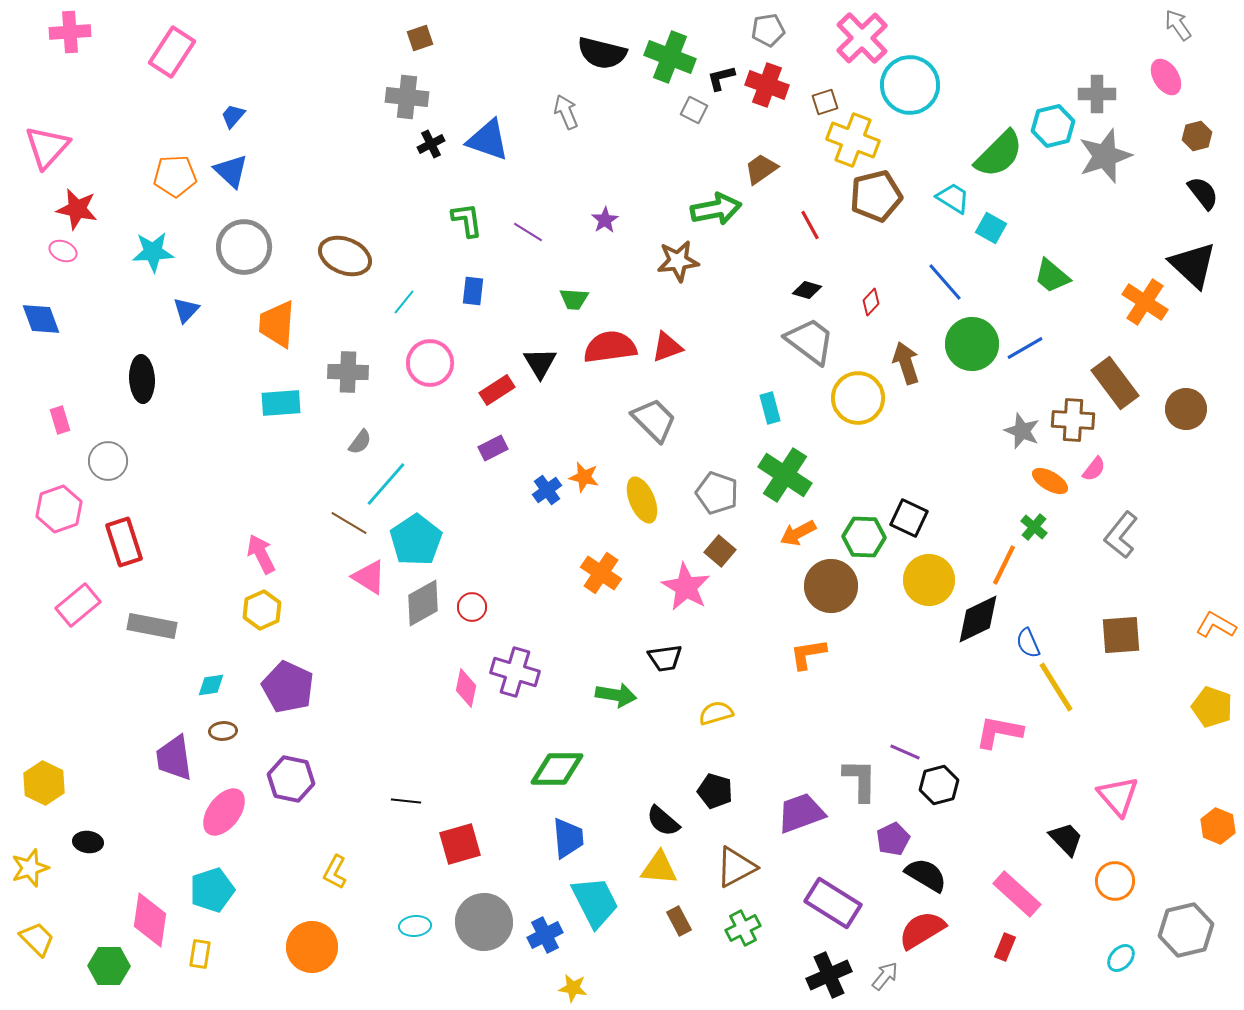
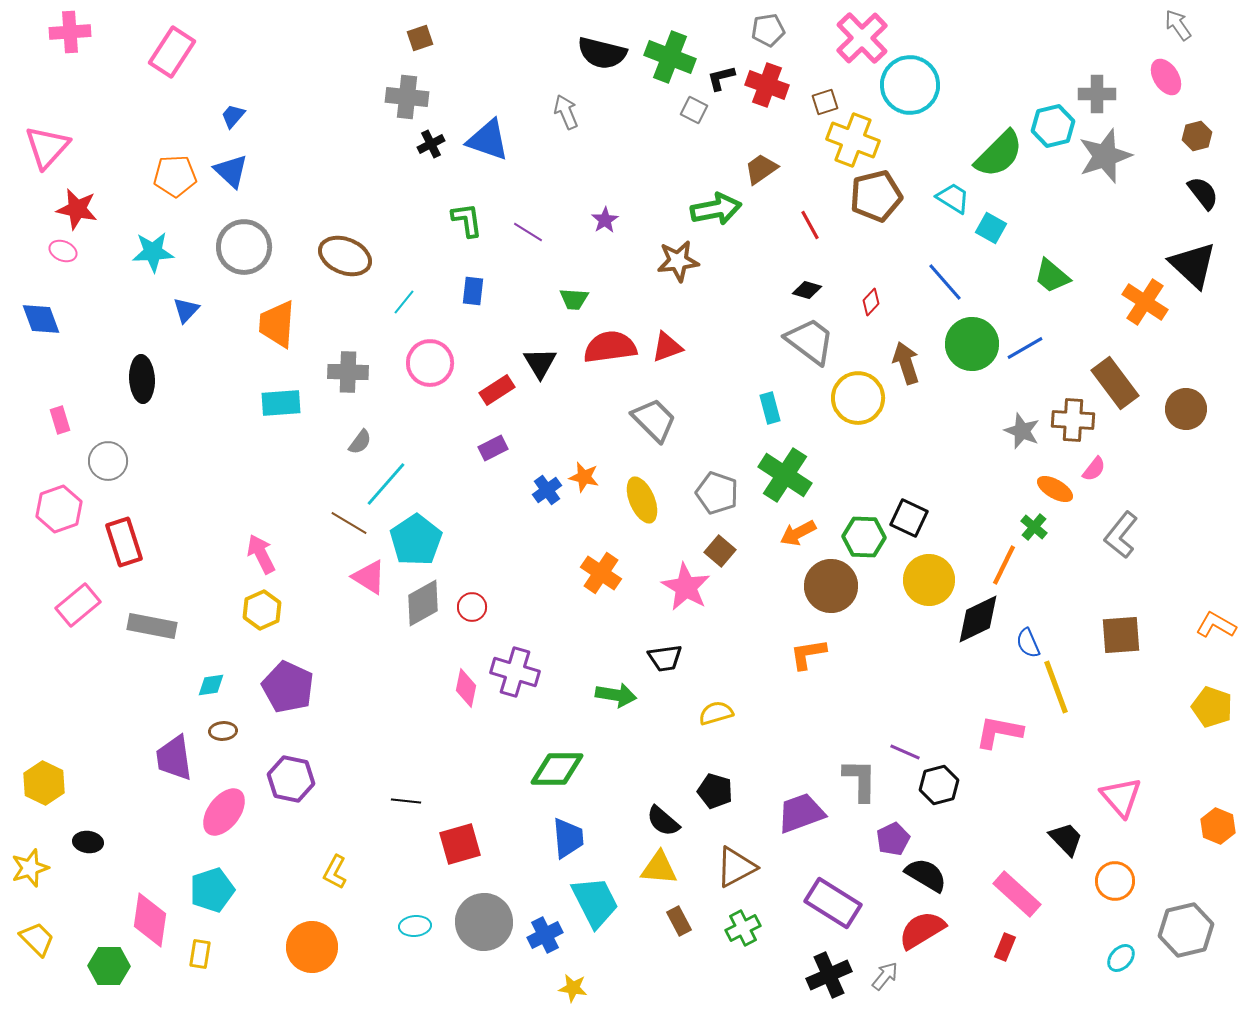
orange ellipse at (1050, 481): moved 5 px right, 8 px down
yellow line at (1056, 687): rotated 12 degrees clockwise
pink triangle at (1118, 796): moved 3 px right, 1 px down
